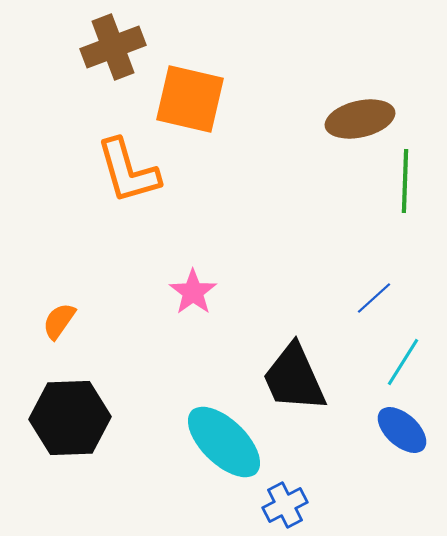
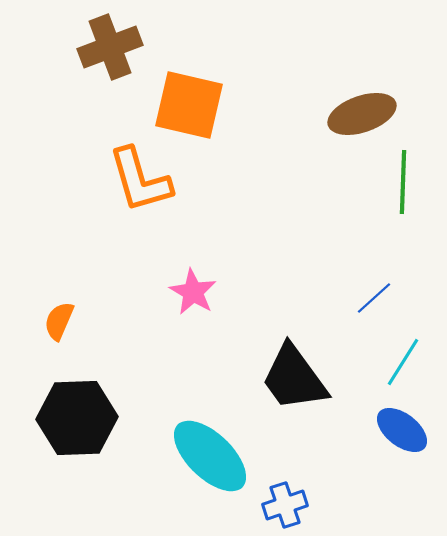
brown cross: moved 3 px left
orange square: moved 1 px left, 6 px down
brown ellipse: moved 2 px right, 5 px up; rotated 6 degrees counterclockwise
orange L-shape: moved 12 px right, 9 px down
green line: moved 2 px left, 1 px down
pink star: rotated 6 degrees counterclockwise
orange semicircle: rotated 12 degrees counterclockwise
black trapezoid: rotated 12 degrees counterclockwise
black hexagon: moved 7 px right
blue ellipse: rotated 4 degrees counterclockwise
cyan ellipse: moved 14 px left, 14 px down
blue cross: rotated 9 degrees clockwise
